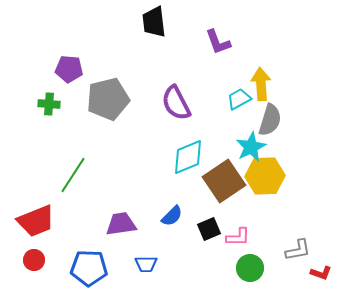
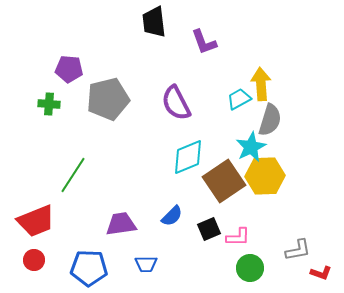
purple L-shape: moved 14 px left
